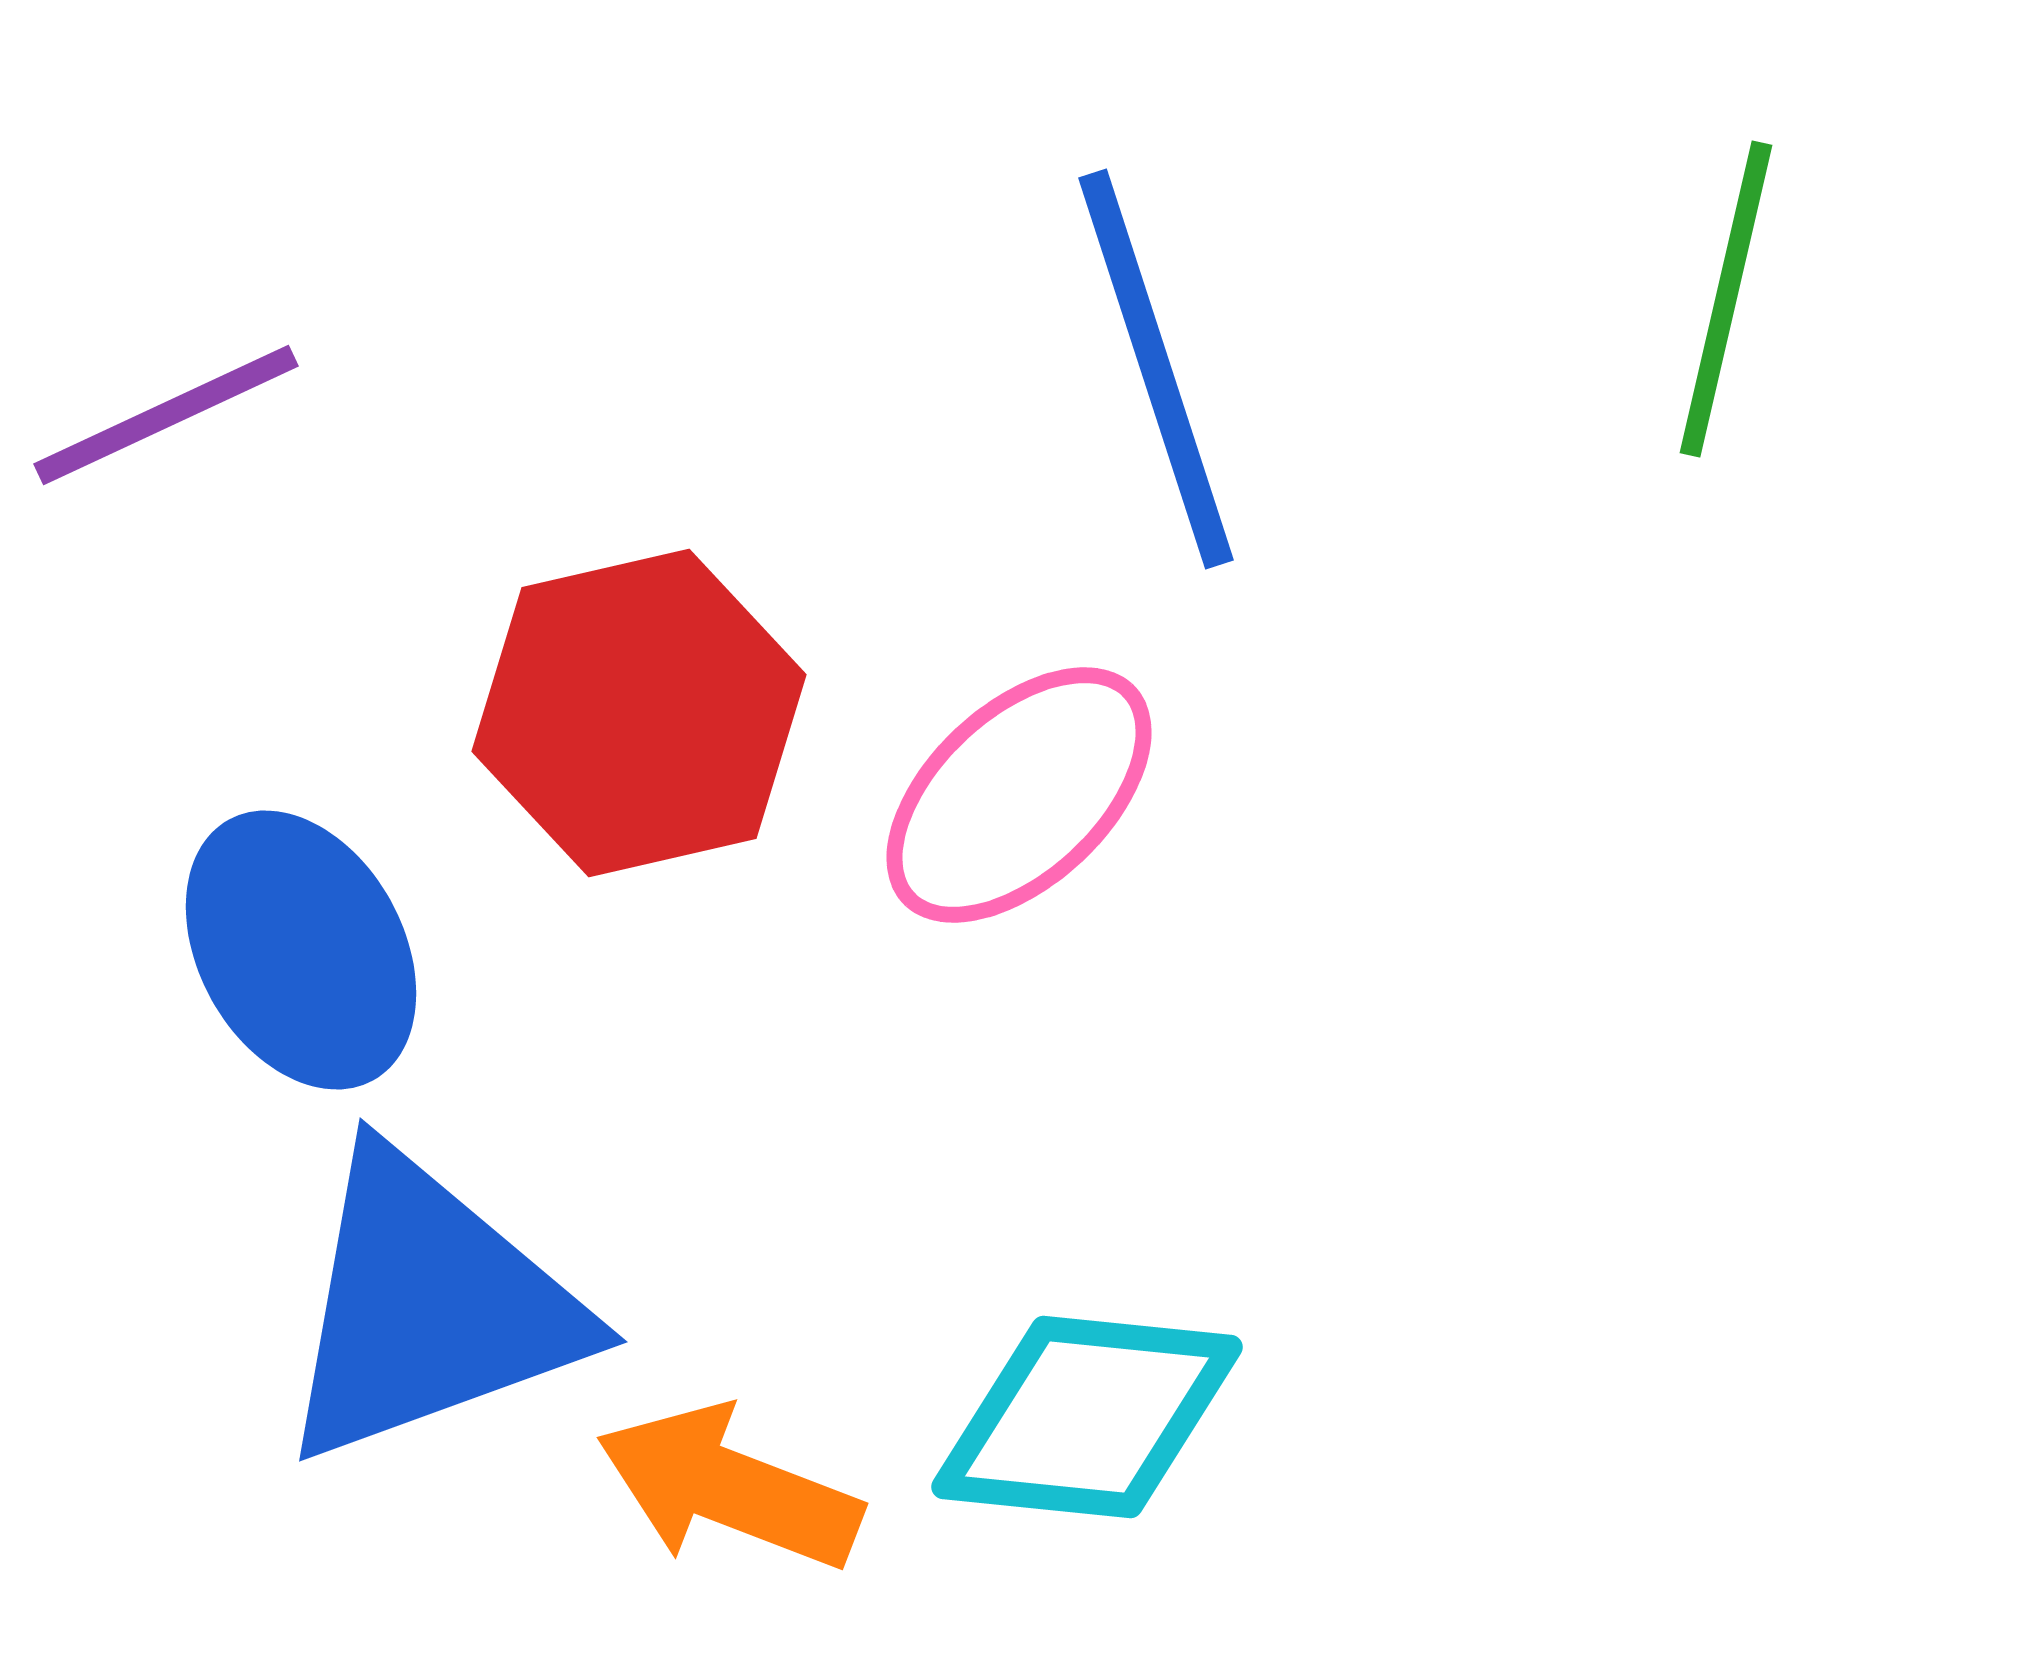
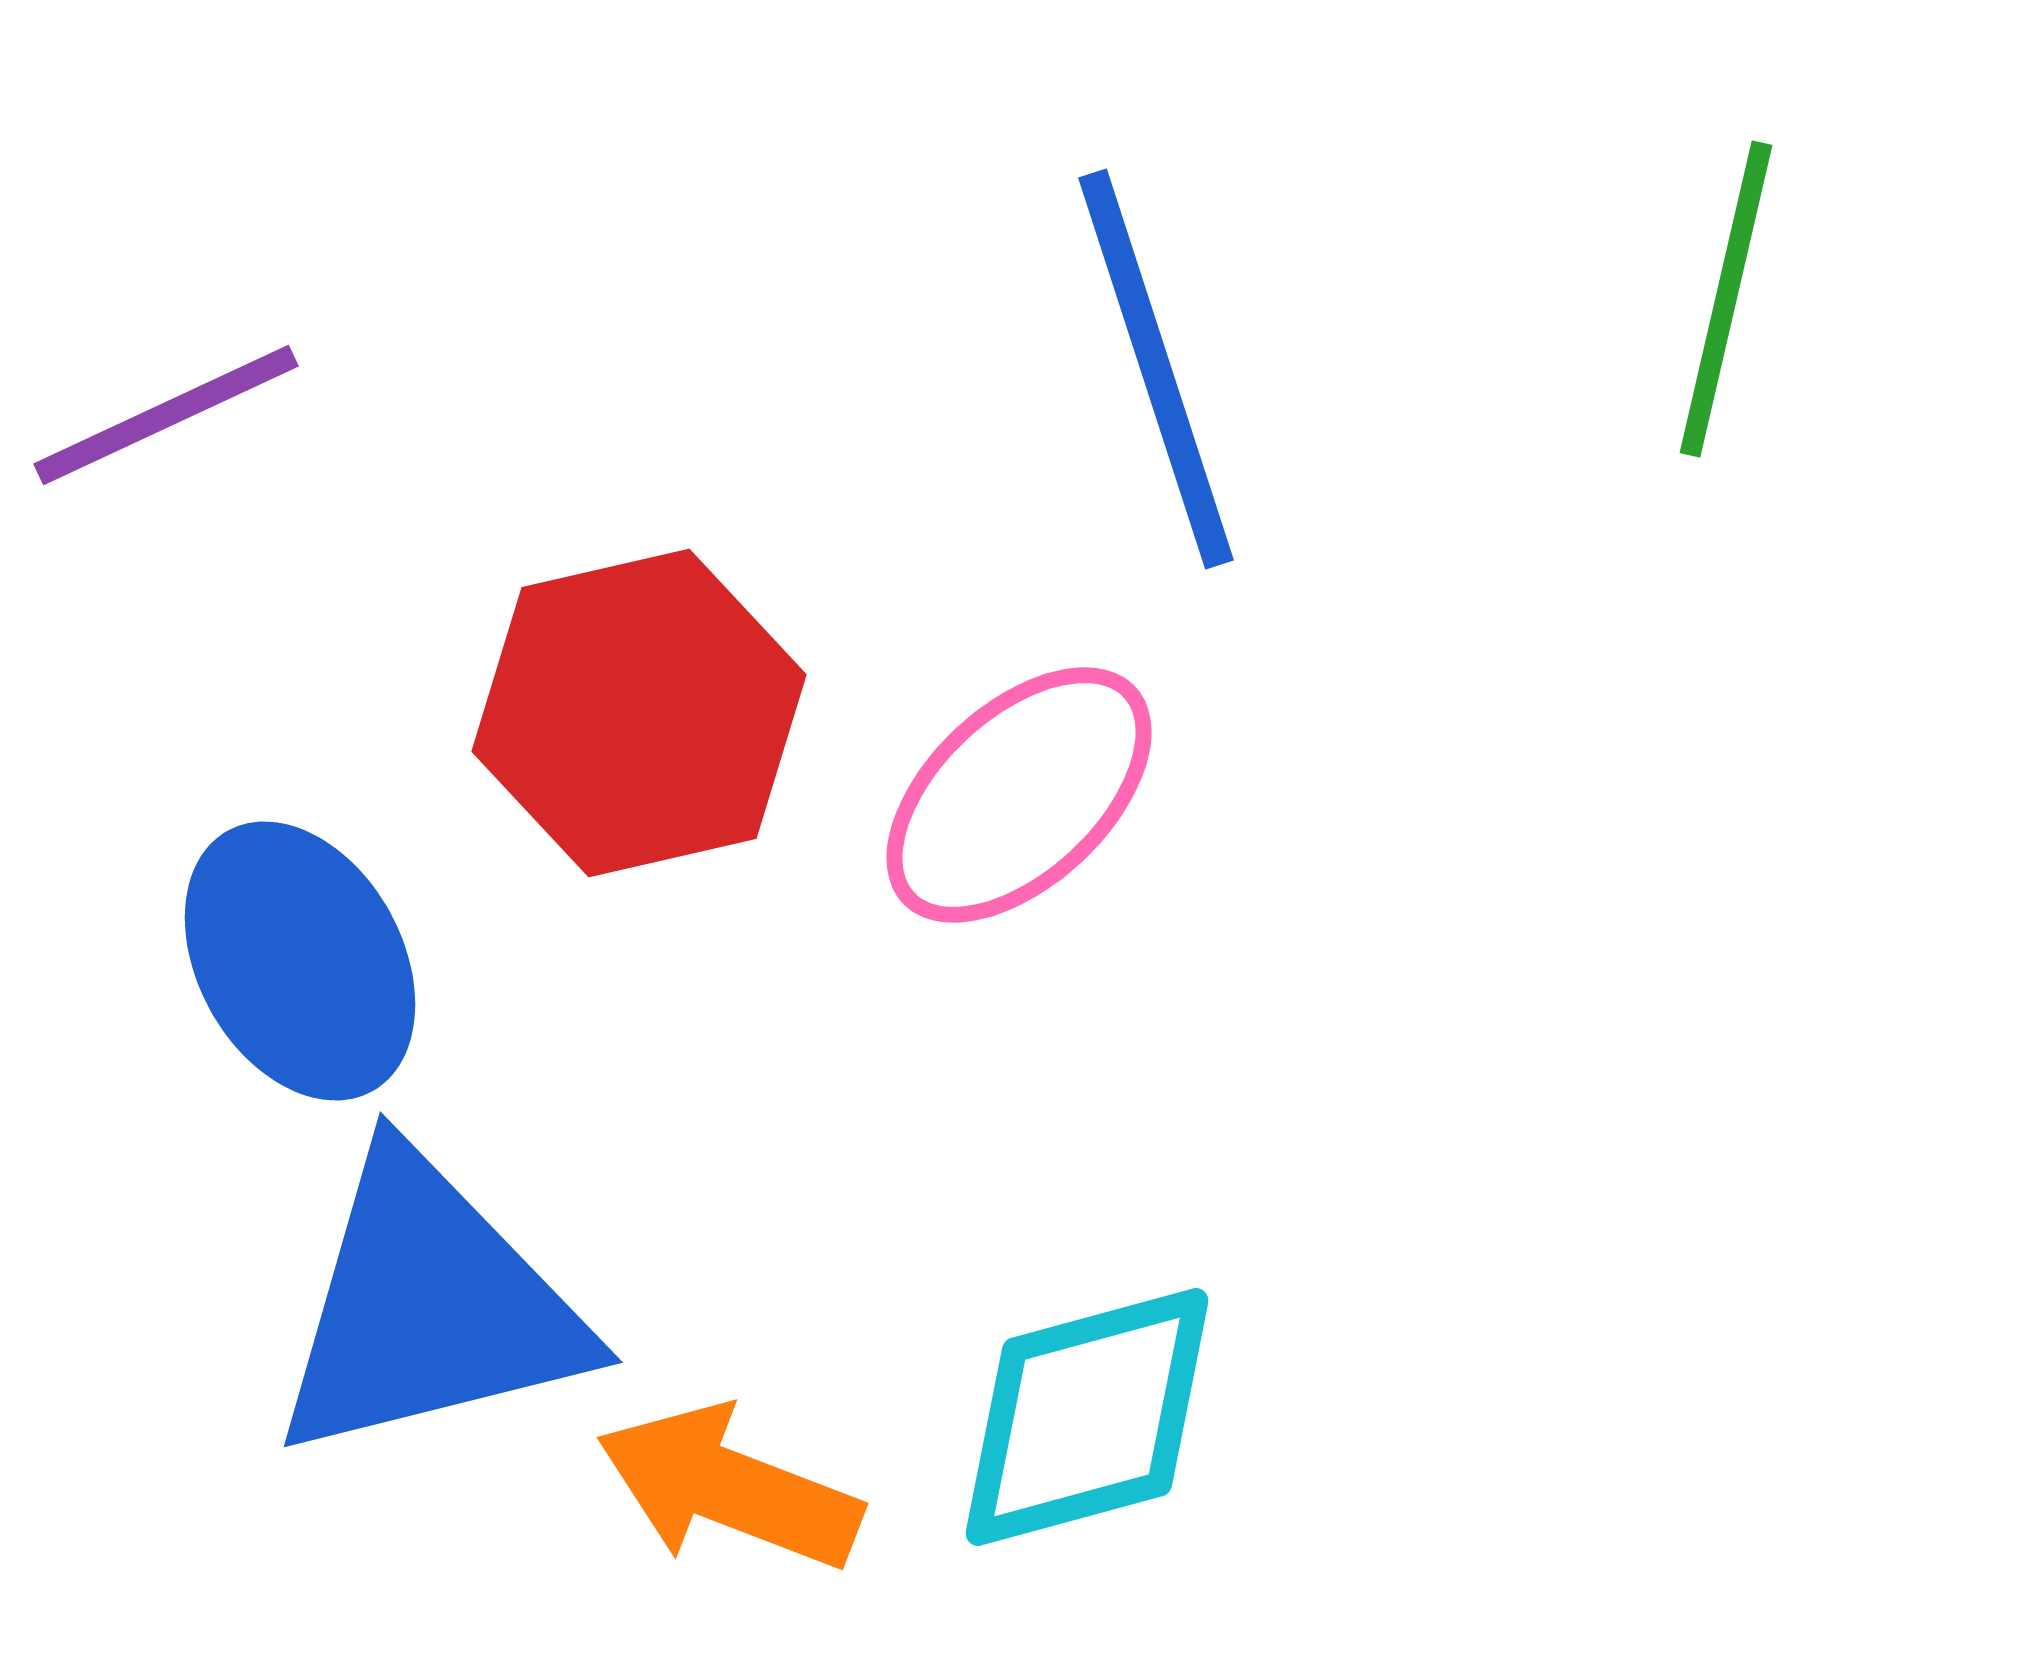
blue ellipse: moved 1 px left, 11 px down
blue triangle: rotated 6 degrees clockwise
cyan diamond: rotated 21 degrees counterclockwise
